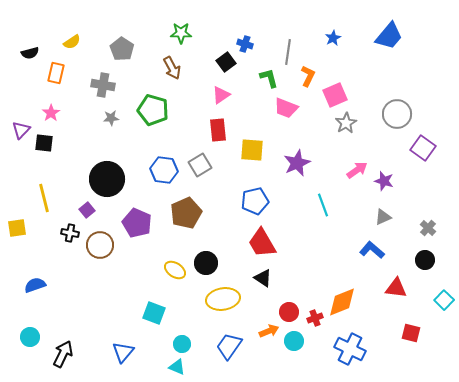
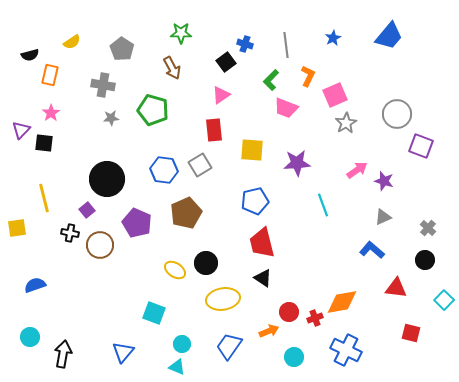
gray line at (288, 52): moved 2 px left, 7 px up; rotated 15 degrees counterclockwise
black semicircle at (30, 53): moved 2 px down
orange rectangle at (56, 73): moved 6 px left, 2 px down
green L-shape at (269, 78): moved 2 px right, 2 px down; rotated 120 degrees counterclockwise
red rectangle at (218, 130): moved 4 px left
purple square at (423, 148): moved 2 px left, 2 px up; rotated 15 degrees counterclockwise
purple star at (297, 163): rotated 20 degrees clockwise
red trapezoid at (262, 243): rotated 16 degrees clockwise
orange diamond at (342, 302): rotated 12 degrees clockwise
cyan circle at (294, 341): moved 16 px down
blue cross at (350, 349): moved 4 px left, 1 px down
black arrow at (63, 354): rotated 16 degrees counterclockwise
